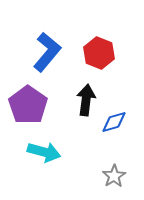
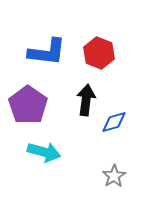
blue L-shape: rotated 57 degrees clockwise
